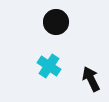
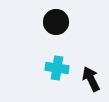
cyan cross: moved 8 px right, 2 px down; rotated 25 degrees counterclockwise
